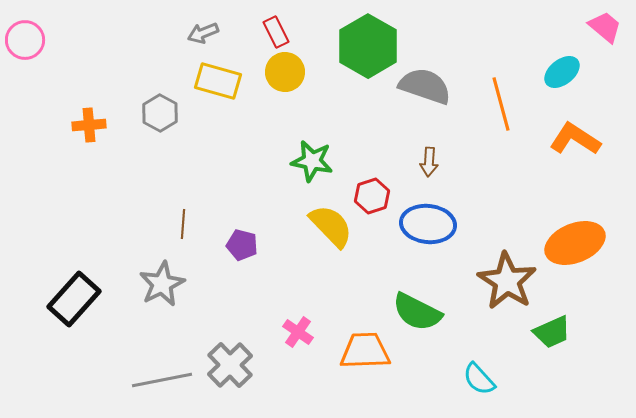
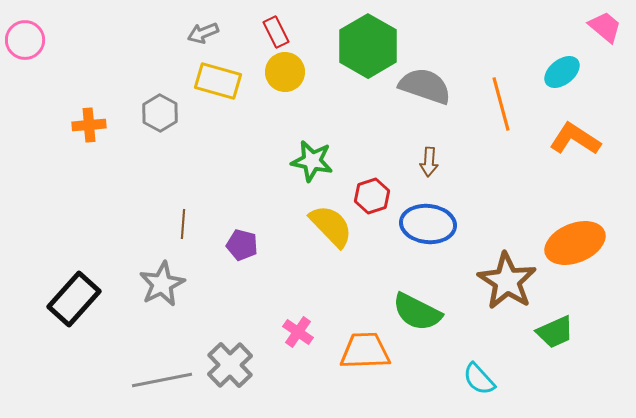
green trapezoid: moved 3 px right
